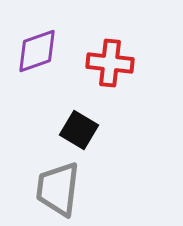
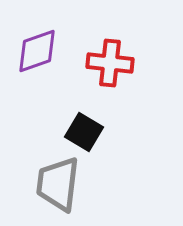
black square: moved 5 px right, 2 px down
gray trapezoid: moved 5 px up
